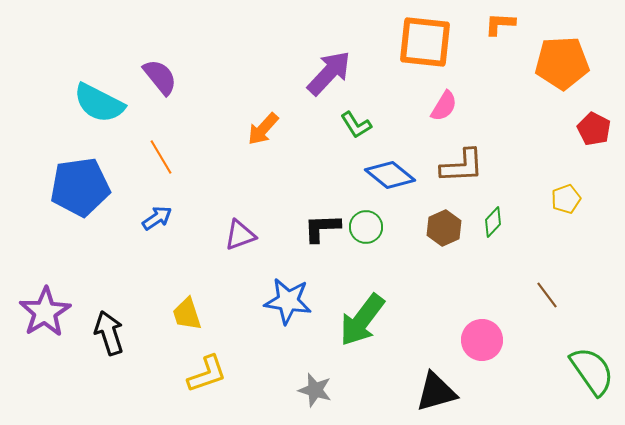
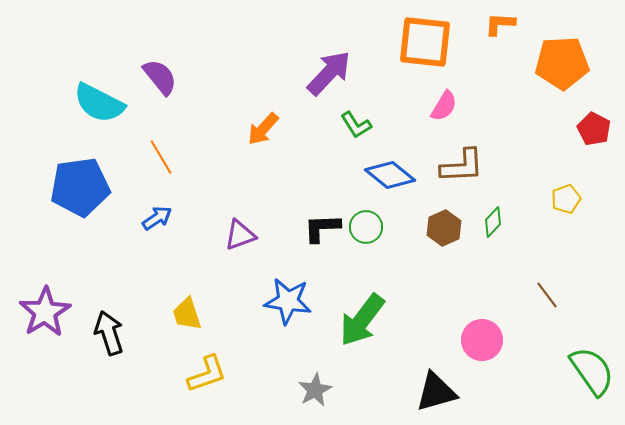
gray star: rotated 28 degrees clockwise
